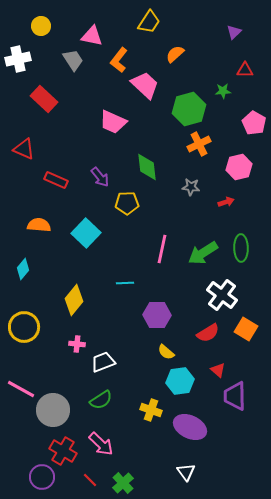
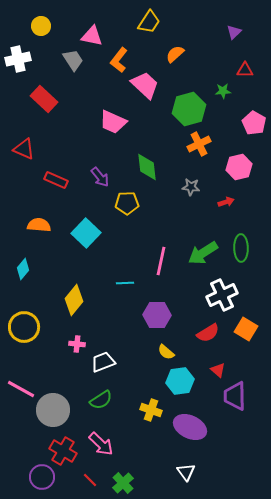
pink line at (162, 249): moved 1 px left, 12 px down
white cross at (222, 295): rotated 28 degrees clockwise
